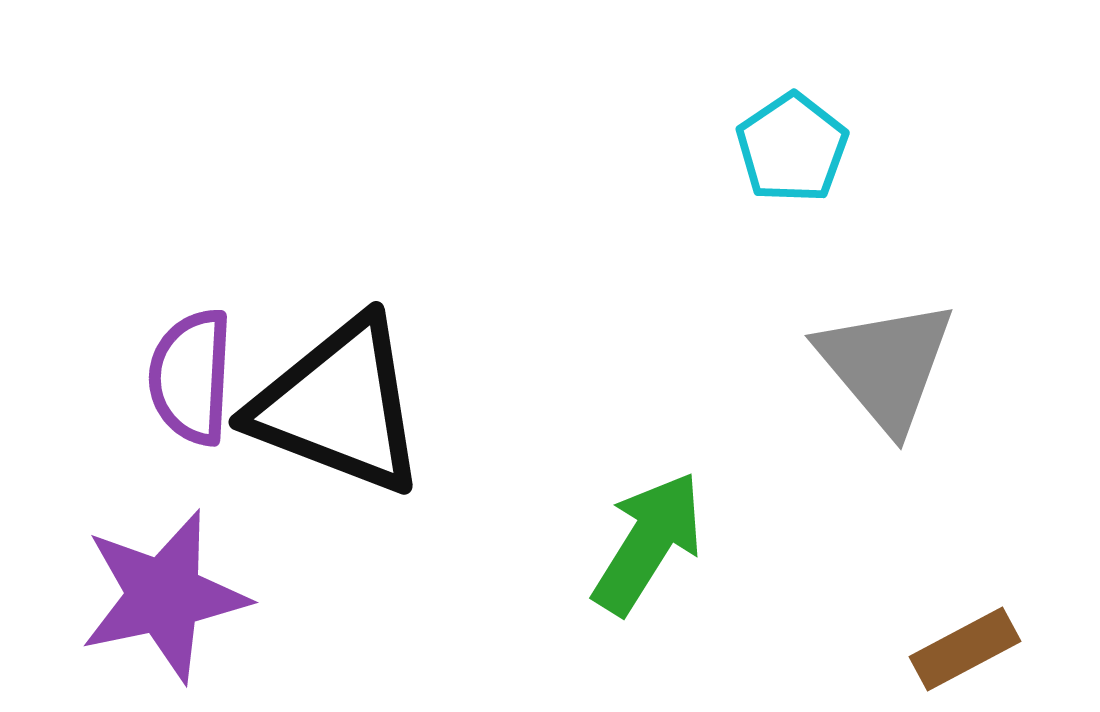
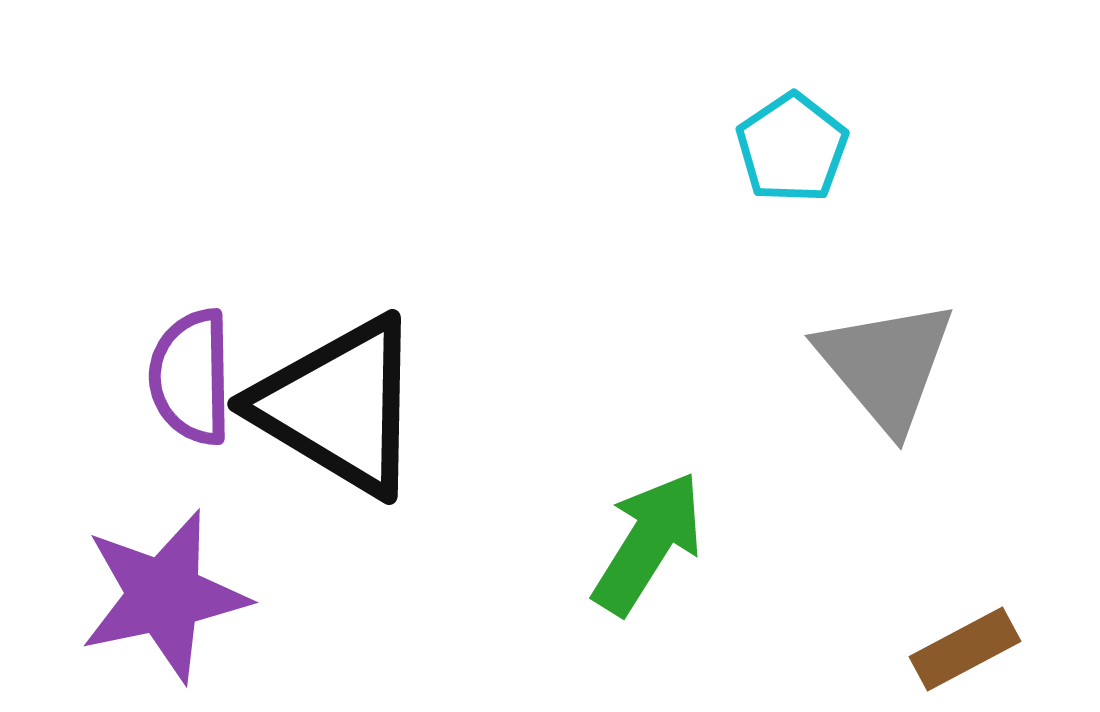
purple semicircle: rotated 4 degrees counterclockwise
black triangle: rotated 10 degrees clockwise
